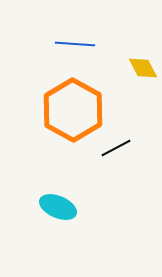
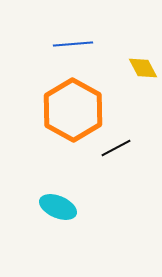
blue line: moved 2 px left; rotated 9 degrees counterclockwise
